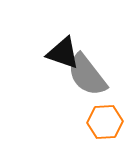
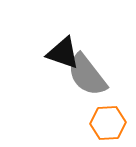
orange hexagon: moved 3 px right, 1 px down
